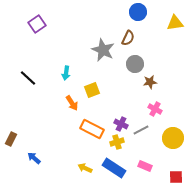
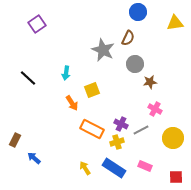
brown rectangle: moved 4 px right, 1 px down
yellow arrow: rotated 32 degrees clockwise
